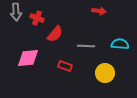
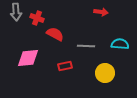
red arrow: moved 2 px right, 1 px down
red semicircle: rotated 102 degrees counterclockwise
red rectangle: rotated 32 degrees counterclockwise
